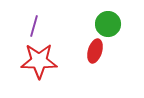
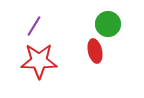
purple line: rotated 15 degrees clockwise
red ellipse: rotated 30 degrees counterclockwise
